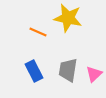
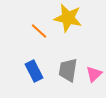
orange line: moved 1 px right, 1 px up; rotated 18 degrees clockwise
